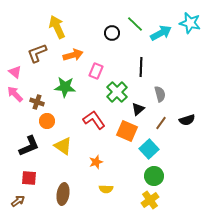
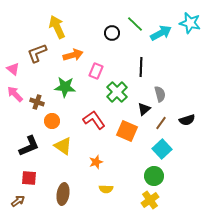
pink triangle: moved 2 px left, 3 px up
black triangle: moved 6 px right
orange circle: moved 5 px right
cyan square: moved 13 px right
